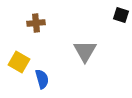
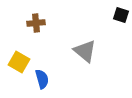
gray triangle: rotated 20 degrees counterclockwise
